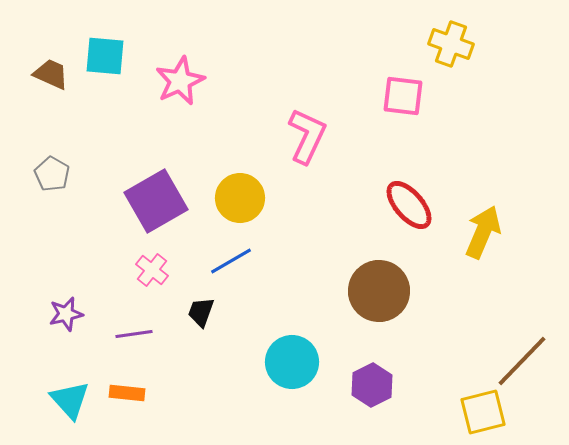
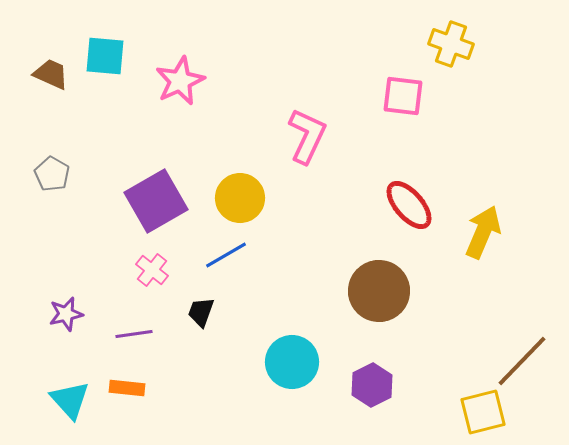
blue line: moved 5 px left, 6 px up
orange rectangle: moved 5 px up
